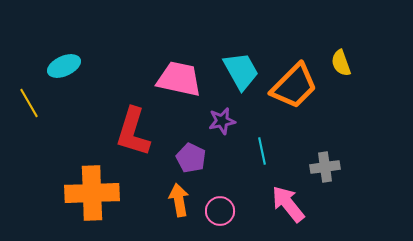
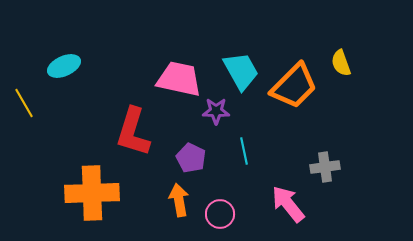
yellow line: moved 5 px left
purple star: moved 6 px left, 10 px up; rotated 12 degrees clockwise
cyan line: moved 18 px left
pink circle: moved 3 px down
